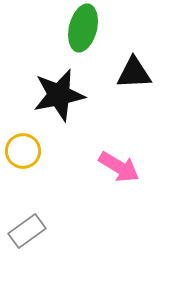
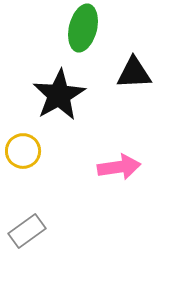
black star: rotated 18 degrees counterclockwise
pink arrow: rotated 39 degrees counterclockwise
